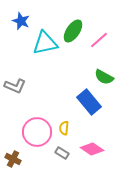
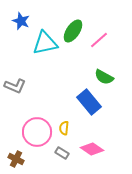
brown cross: moved 3 px right
